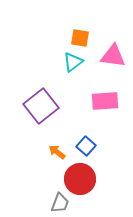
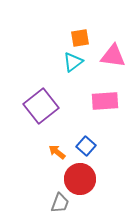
orange square: rotated 18 degrees counterclockwise
